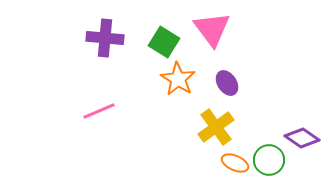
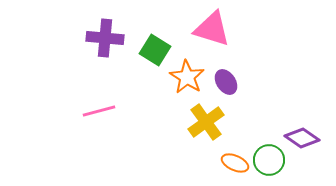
pink triangle: rotated 36 degrees counterclockwise
green square: moved 9 px left, 8 px down
orange star: moved 9 px right, 2 px up
purple ellipse: moved 1 px left, 1 px up
pink line: rotated 8 degrees clockwise
yellow cross: moved 10 px left, 5 px up
